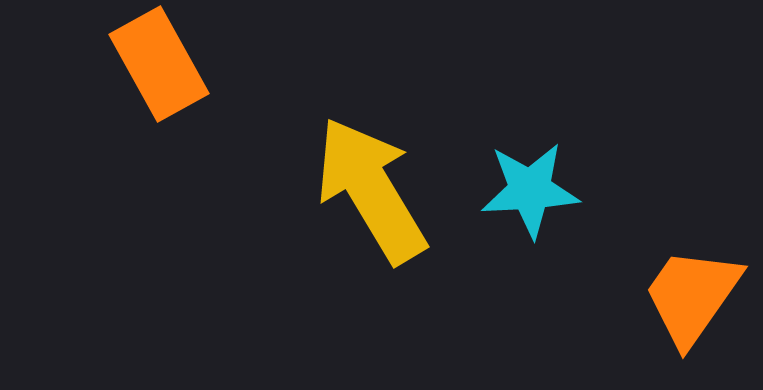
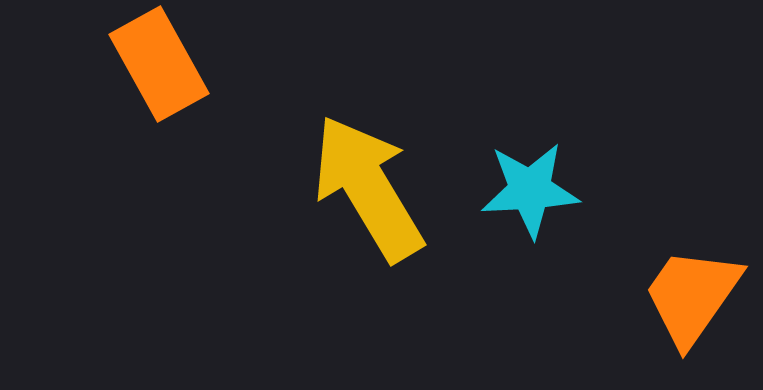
yellow arrow: moved 3 px left, 2 px up
